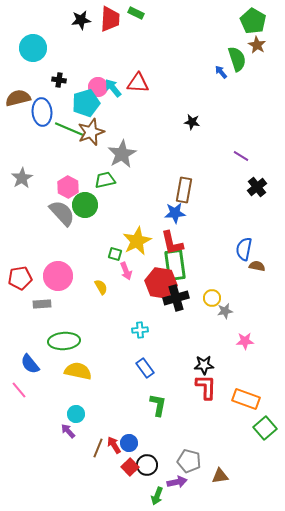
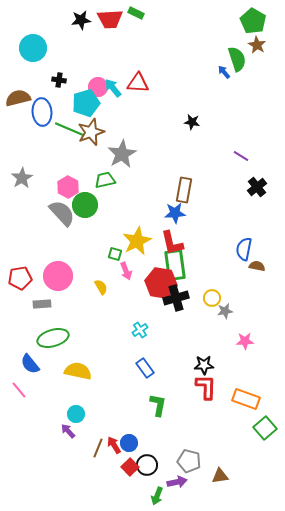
red trapezoid at (110, 19): rotated 84 degrees clockwise
blue arrow at (221, 72): moved 3 px right
cyan cross at (140, 330): rotated 28 degrees counterclockwise
green ellipse at (64, 341): moved 11 px left, 3 px up; rotated 12 degrees counterclockwise
